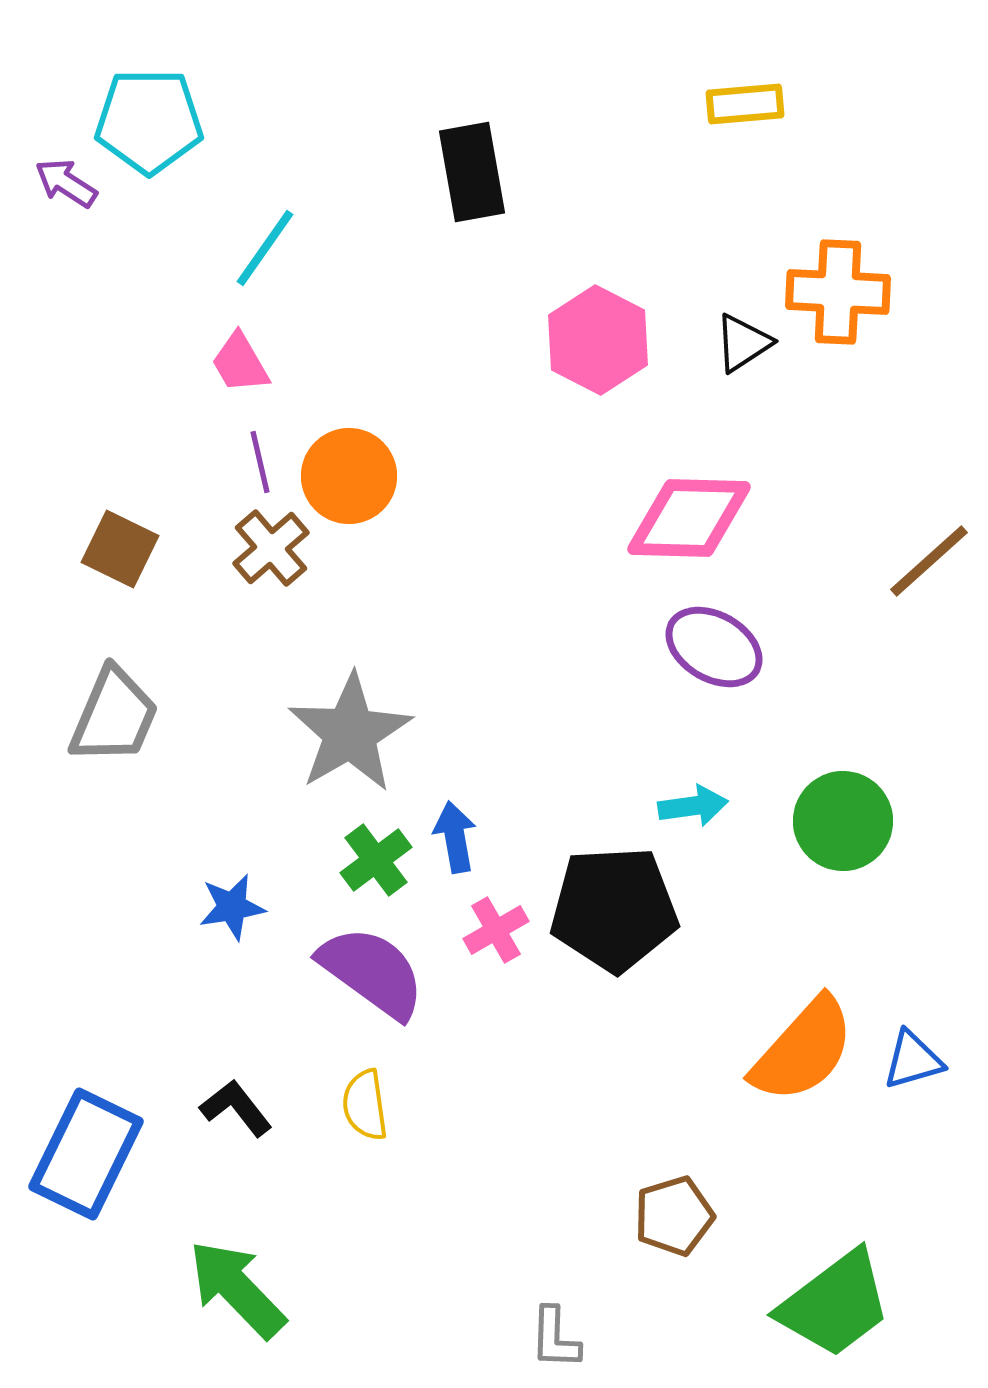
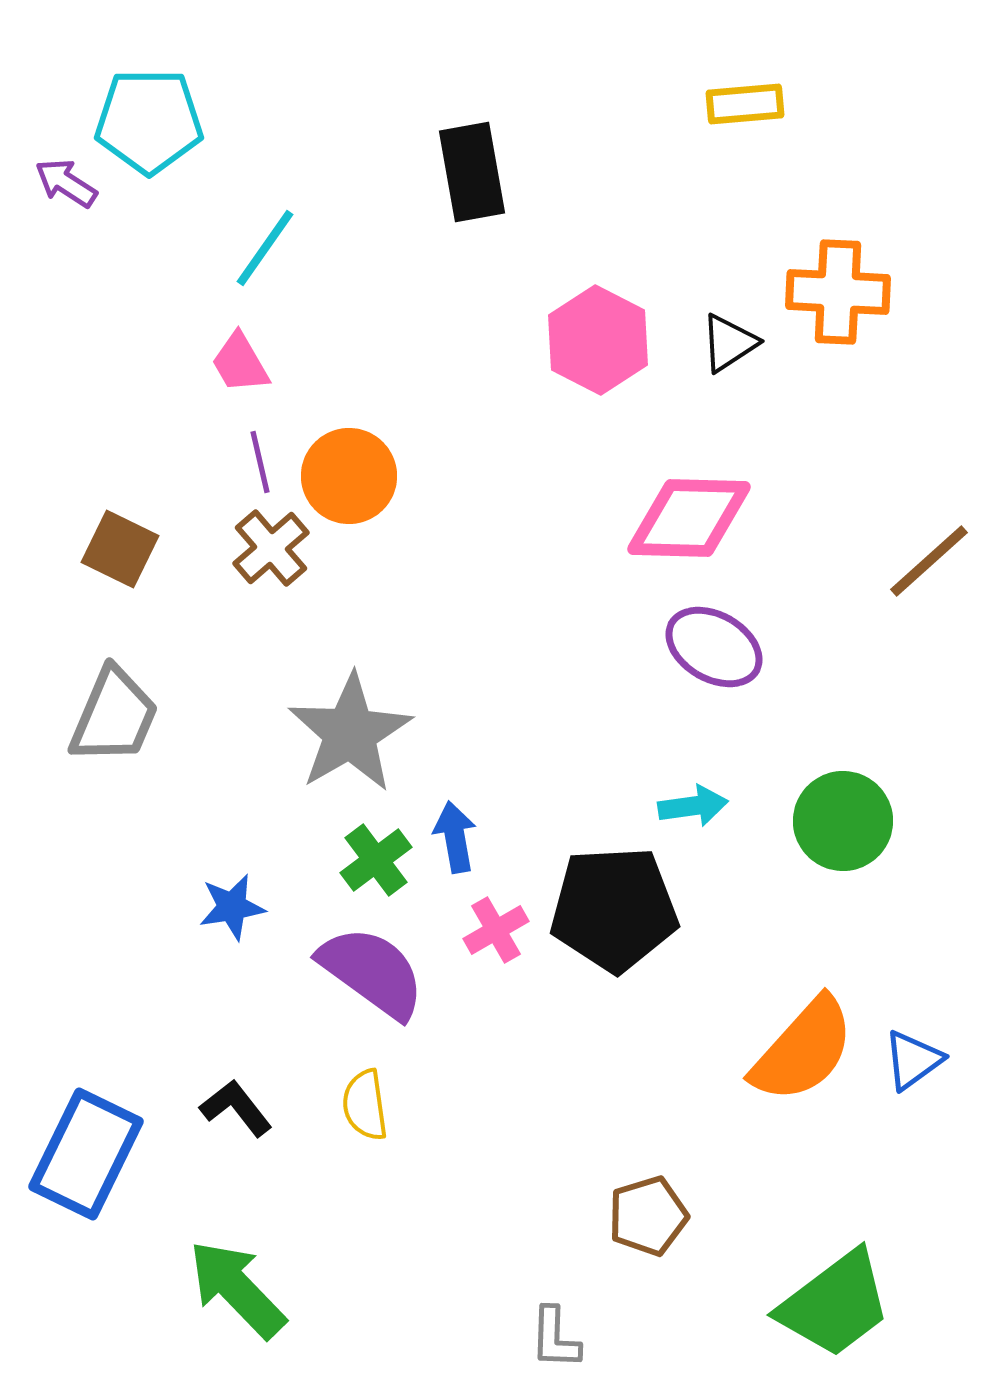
black triangle: moved 14 px left
blue triangle: rotated 20 degrees counterclockwise
brown pentagon: moved 26 px left
